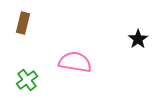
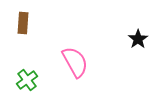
brown rectangle: rotated 10 degrees counterclockwise
pink semicircle: rotated 52 degrees clockwise
